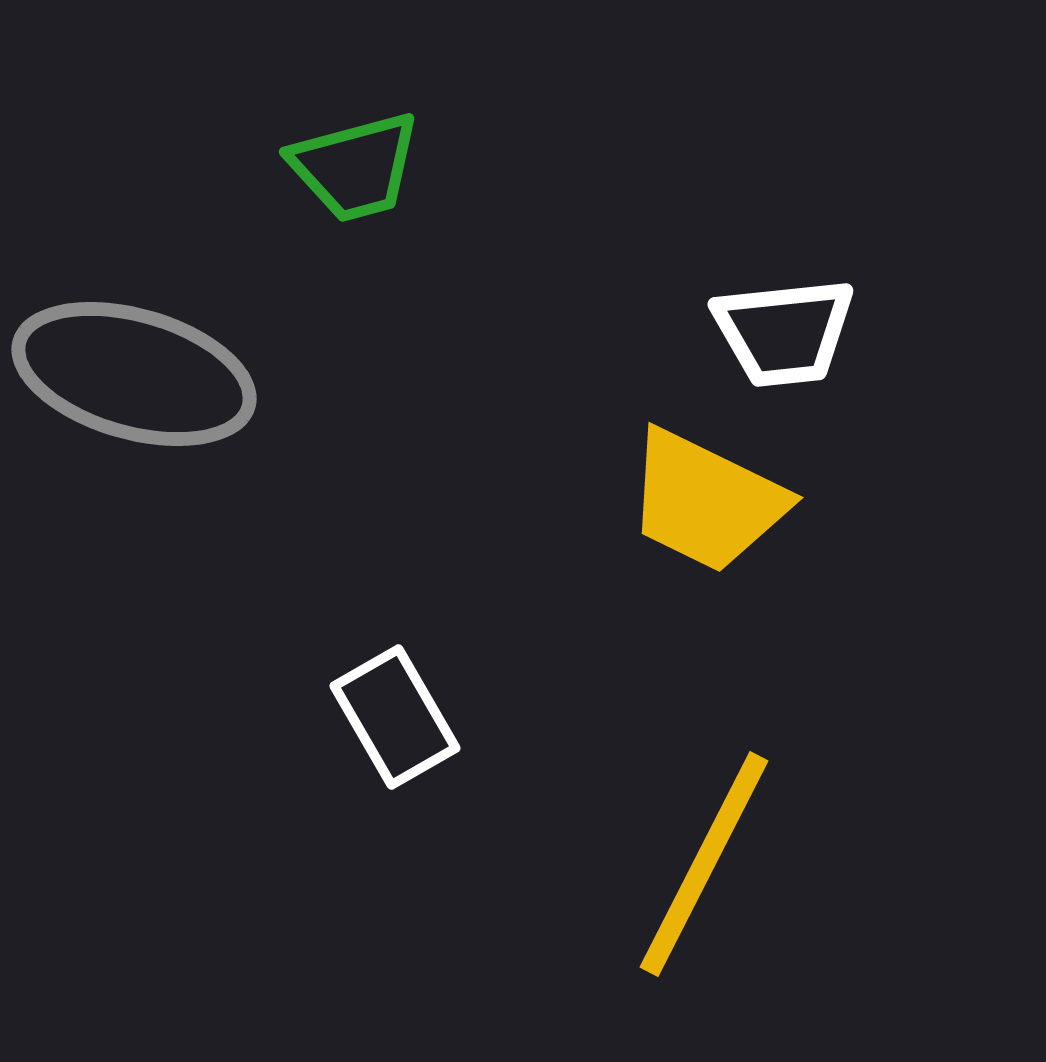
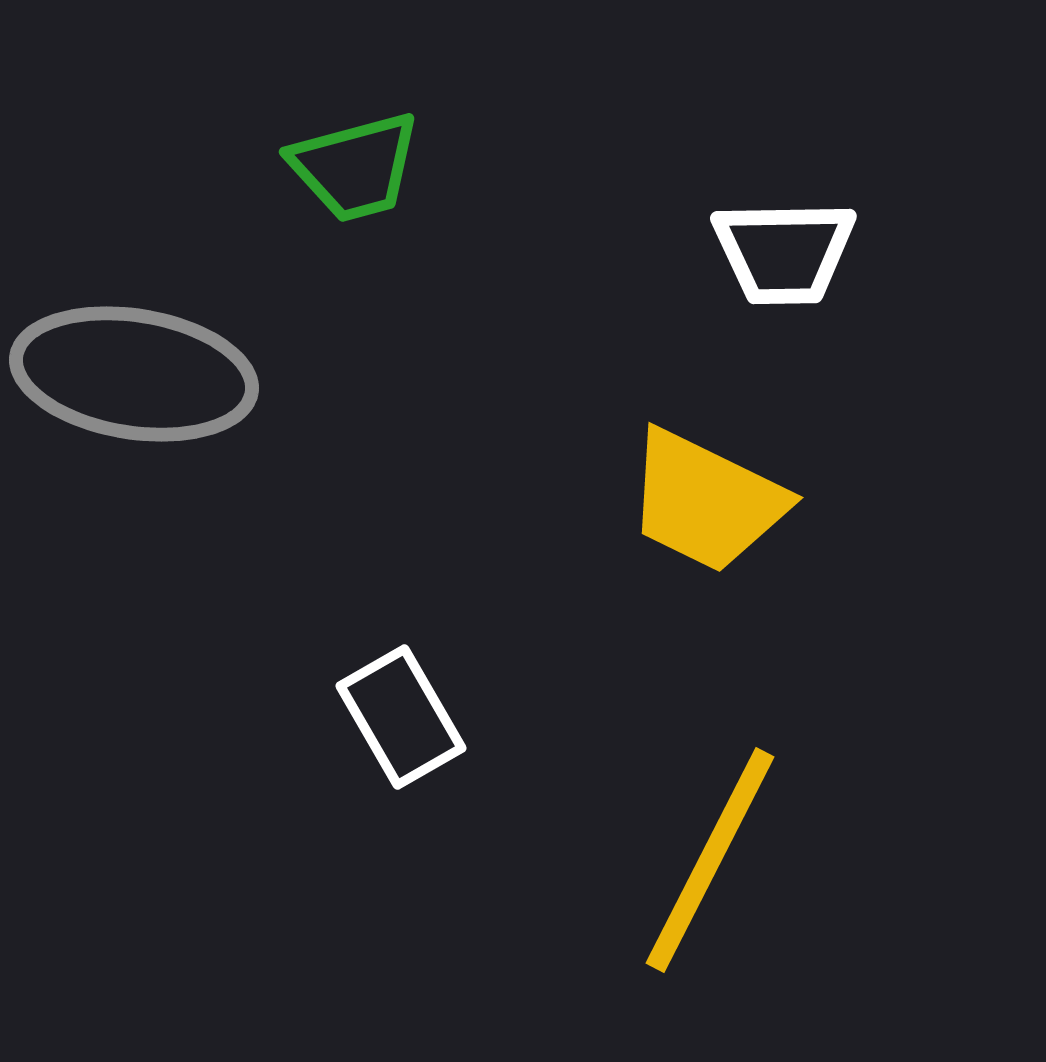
white trapezoid: moved 80 px up; rotated 5 degrees clockwise
gray ellipse: rotated 7 degrees counterclockwise
white rectangle: moved 6 px right
yellow line: moved 6 px right, 4 px up
